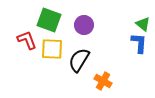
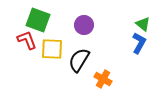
green square: moved 11 px left
blue L-shape: rotated 25 degrees clockwise
orange cross: moved 2 px up
